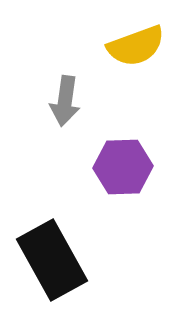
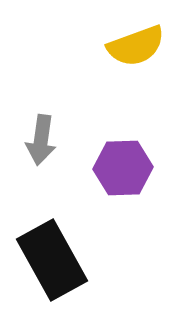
gray arrow: moved 24 px left, 39 px down
purple hexagon: moved 1 px down
